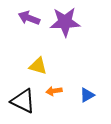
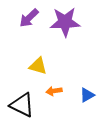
purple arrow: rotated 65 degrees counterclockwise
black triangle: moved 1 px left, 4 px down
